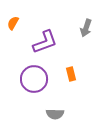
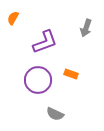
orange semicircle: moved 5 px up
orange rectangle: rotated 56 degrees counterclockwise
purple circle: moved 4 px right, 1 px down
gray semicircle: rotated 24 degrees clockwise
